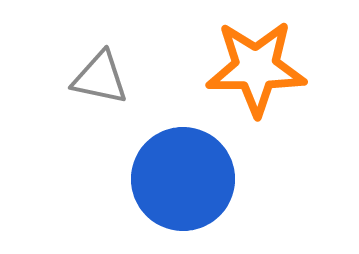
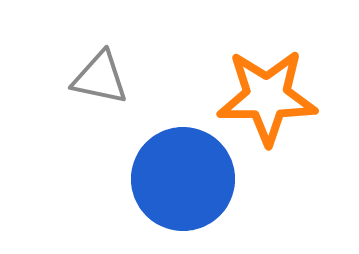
orange star: moved 11 px right, 29 px down
